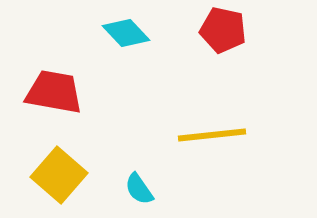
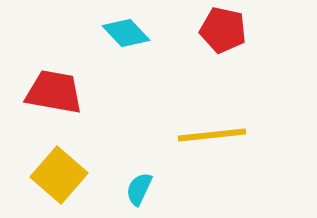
cyan semicircle: rotated 60 degrees clockwise
